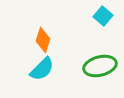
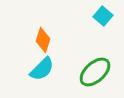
green ellipse: moved 5 px left, 6 px down; rotated 28 degrees counterclockwise
